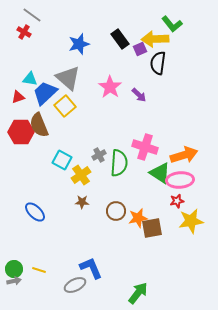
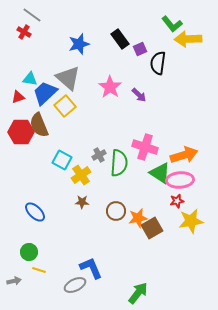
yellow arrow: moved 33 px right
brown square: rotated 20 degrees counterclockwise
green circle: moved 15 px right, 17 px up
